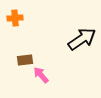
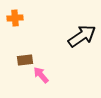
black arrow: moved 3 px up
